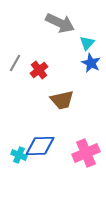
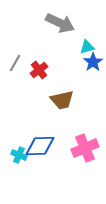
cyan triangle: moved 4 px down; rotated 35 degrees clockwise
blue star: moved 2 px right, 1 px up; rotated 12 degrees clockwise
pink cross: moved 1 px left, 5 px up
